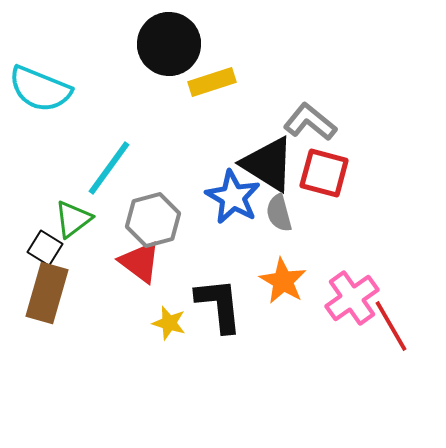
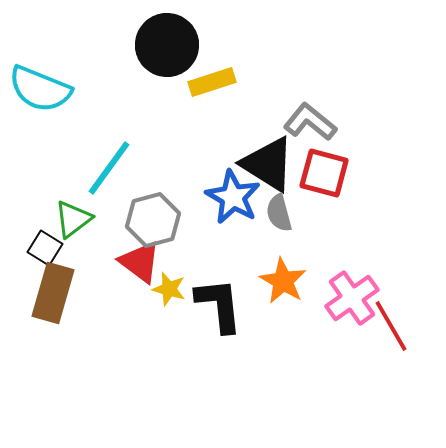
black circle: moved 2 px left, 1 px down
brown rectangle: moved 6 px right
yellow star: moved 34 px up
